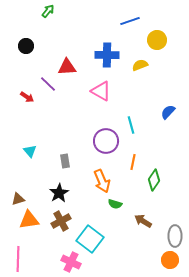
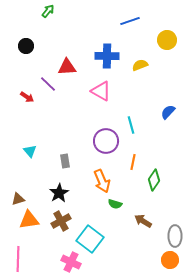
yellow circle: moved 10 px right
blue cross: moved 1 px down
